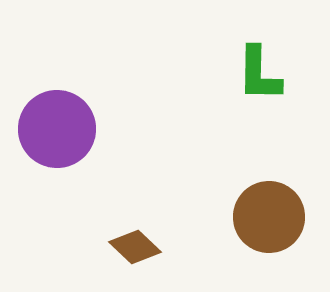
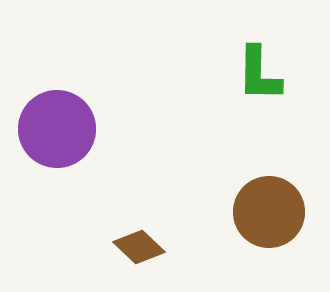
brown circle: moved 5 px up
brown diamond: moved 4 px right
